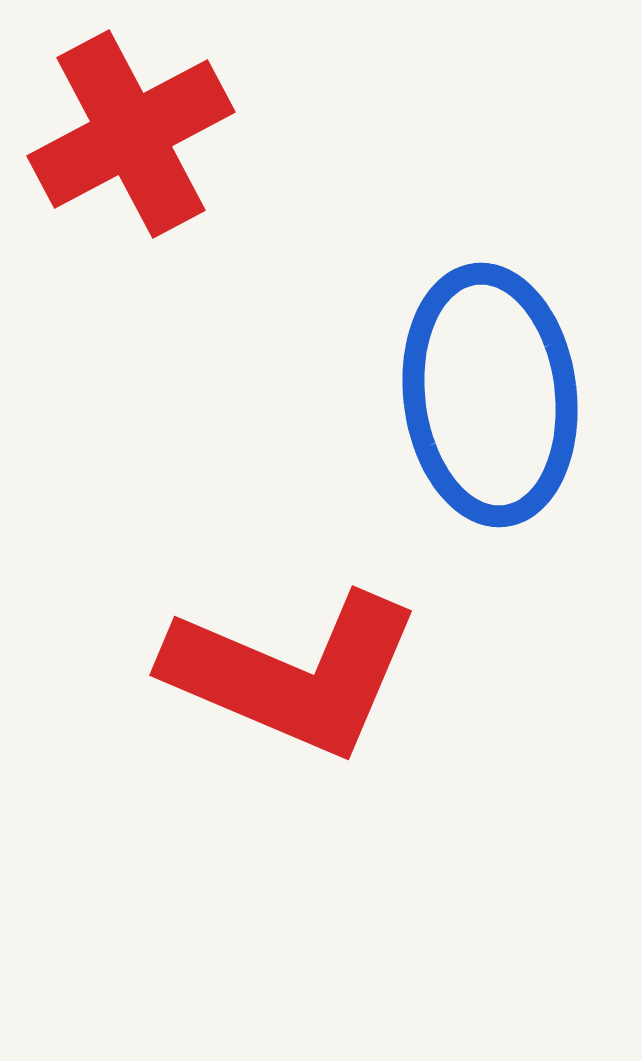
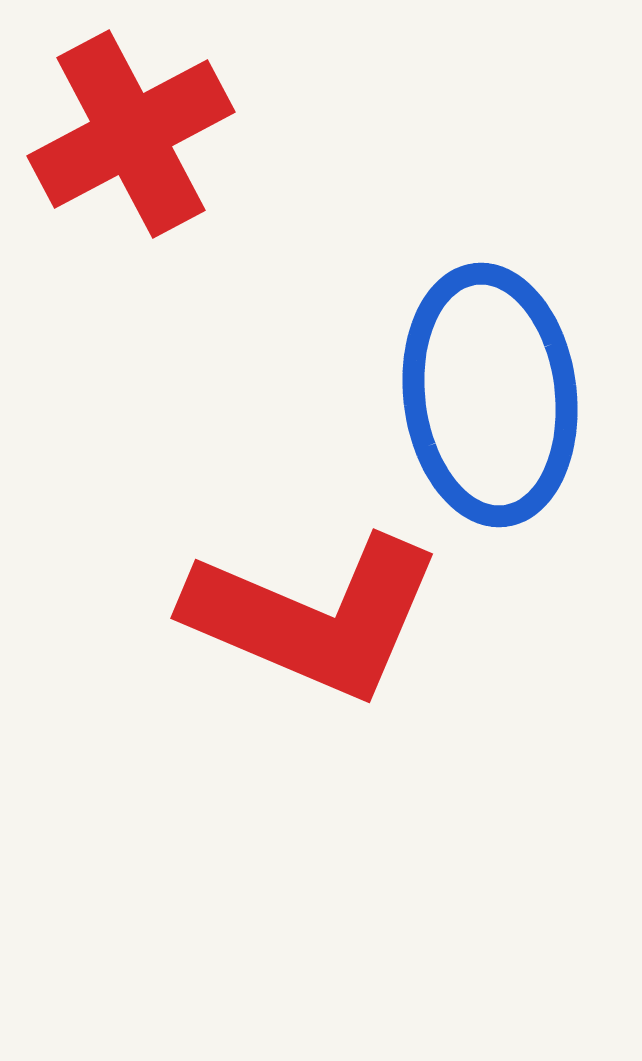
red L-shape: moved 21 px right, 57 px up
